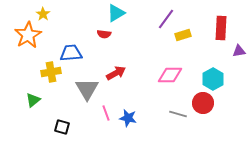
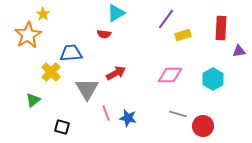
yellow cross: rotated 36 degrees counterclockwise
red circle: moved 23 px down
